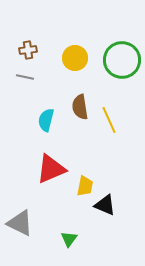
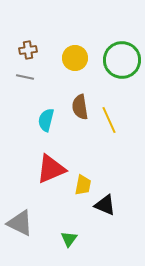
yellow trapezoid: moved 2 px left, 1 px up
